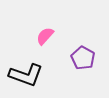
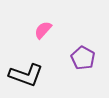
pink semicircle: moved 2 px left, 6 px up
